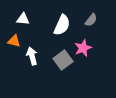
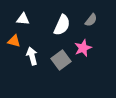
gray square: moved 2 px left
